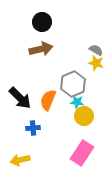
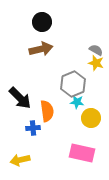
orange semicircle: moved 1 px left, 11 px down; rotated 150 degrees clockwise
yellow circle: moved 7 px right, 2 px down
pink rectangle: rotated 70 degrees clockwise
